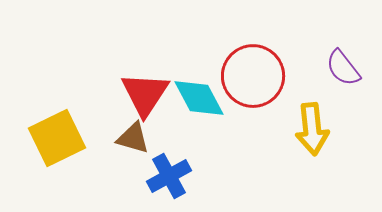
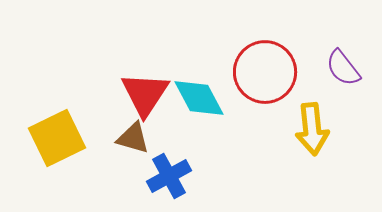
red circle: moved 12 px right, 4 px up
